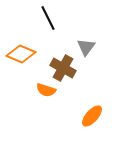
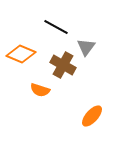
black line: moved 8 px right, 9 px down; rotated 35 degrees counterclockwise
brown cross: moved 3 px up
orange semicircle: moved 6 px left
